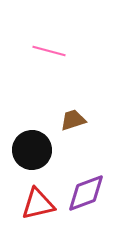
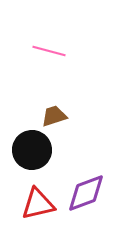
brown trapezoid: moved 19 px left, 4 px up
